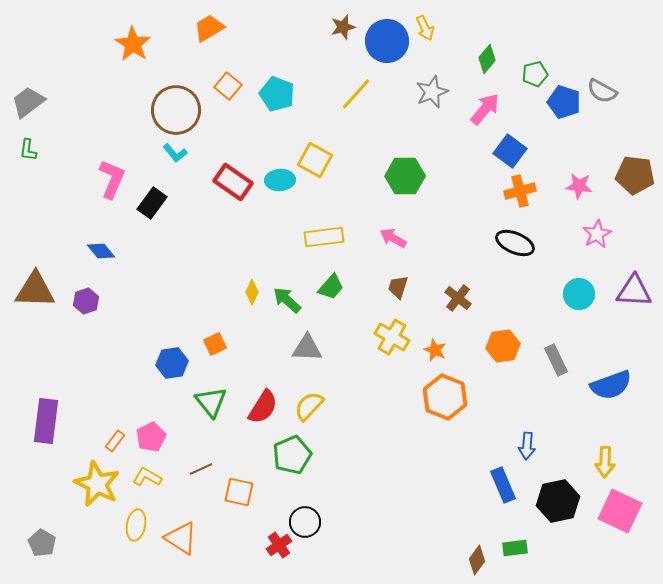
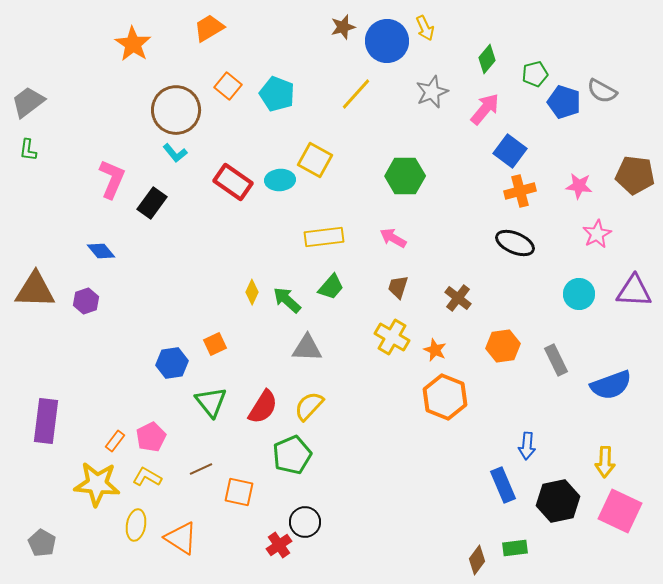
yellow star at (97, 484): rotated 21 degrees counterclockwise
